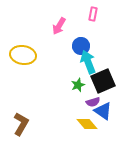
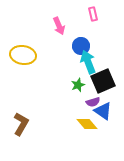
pink rectangle: rotated 24 degrees counterclockwise
pink arrow: rotated 54 degrees counterclockwise
